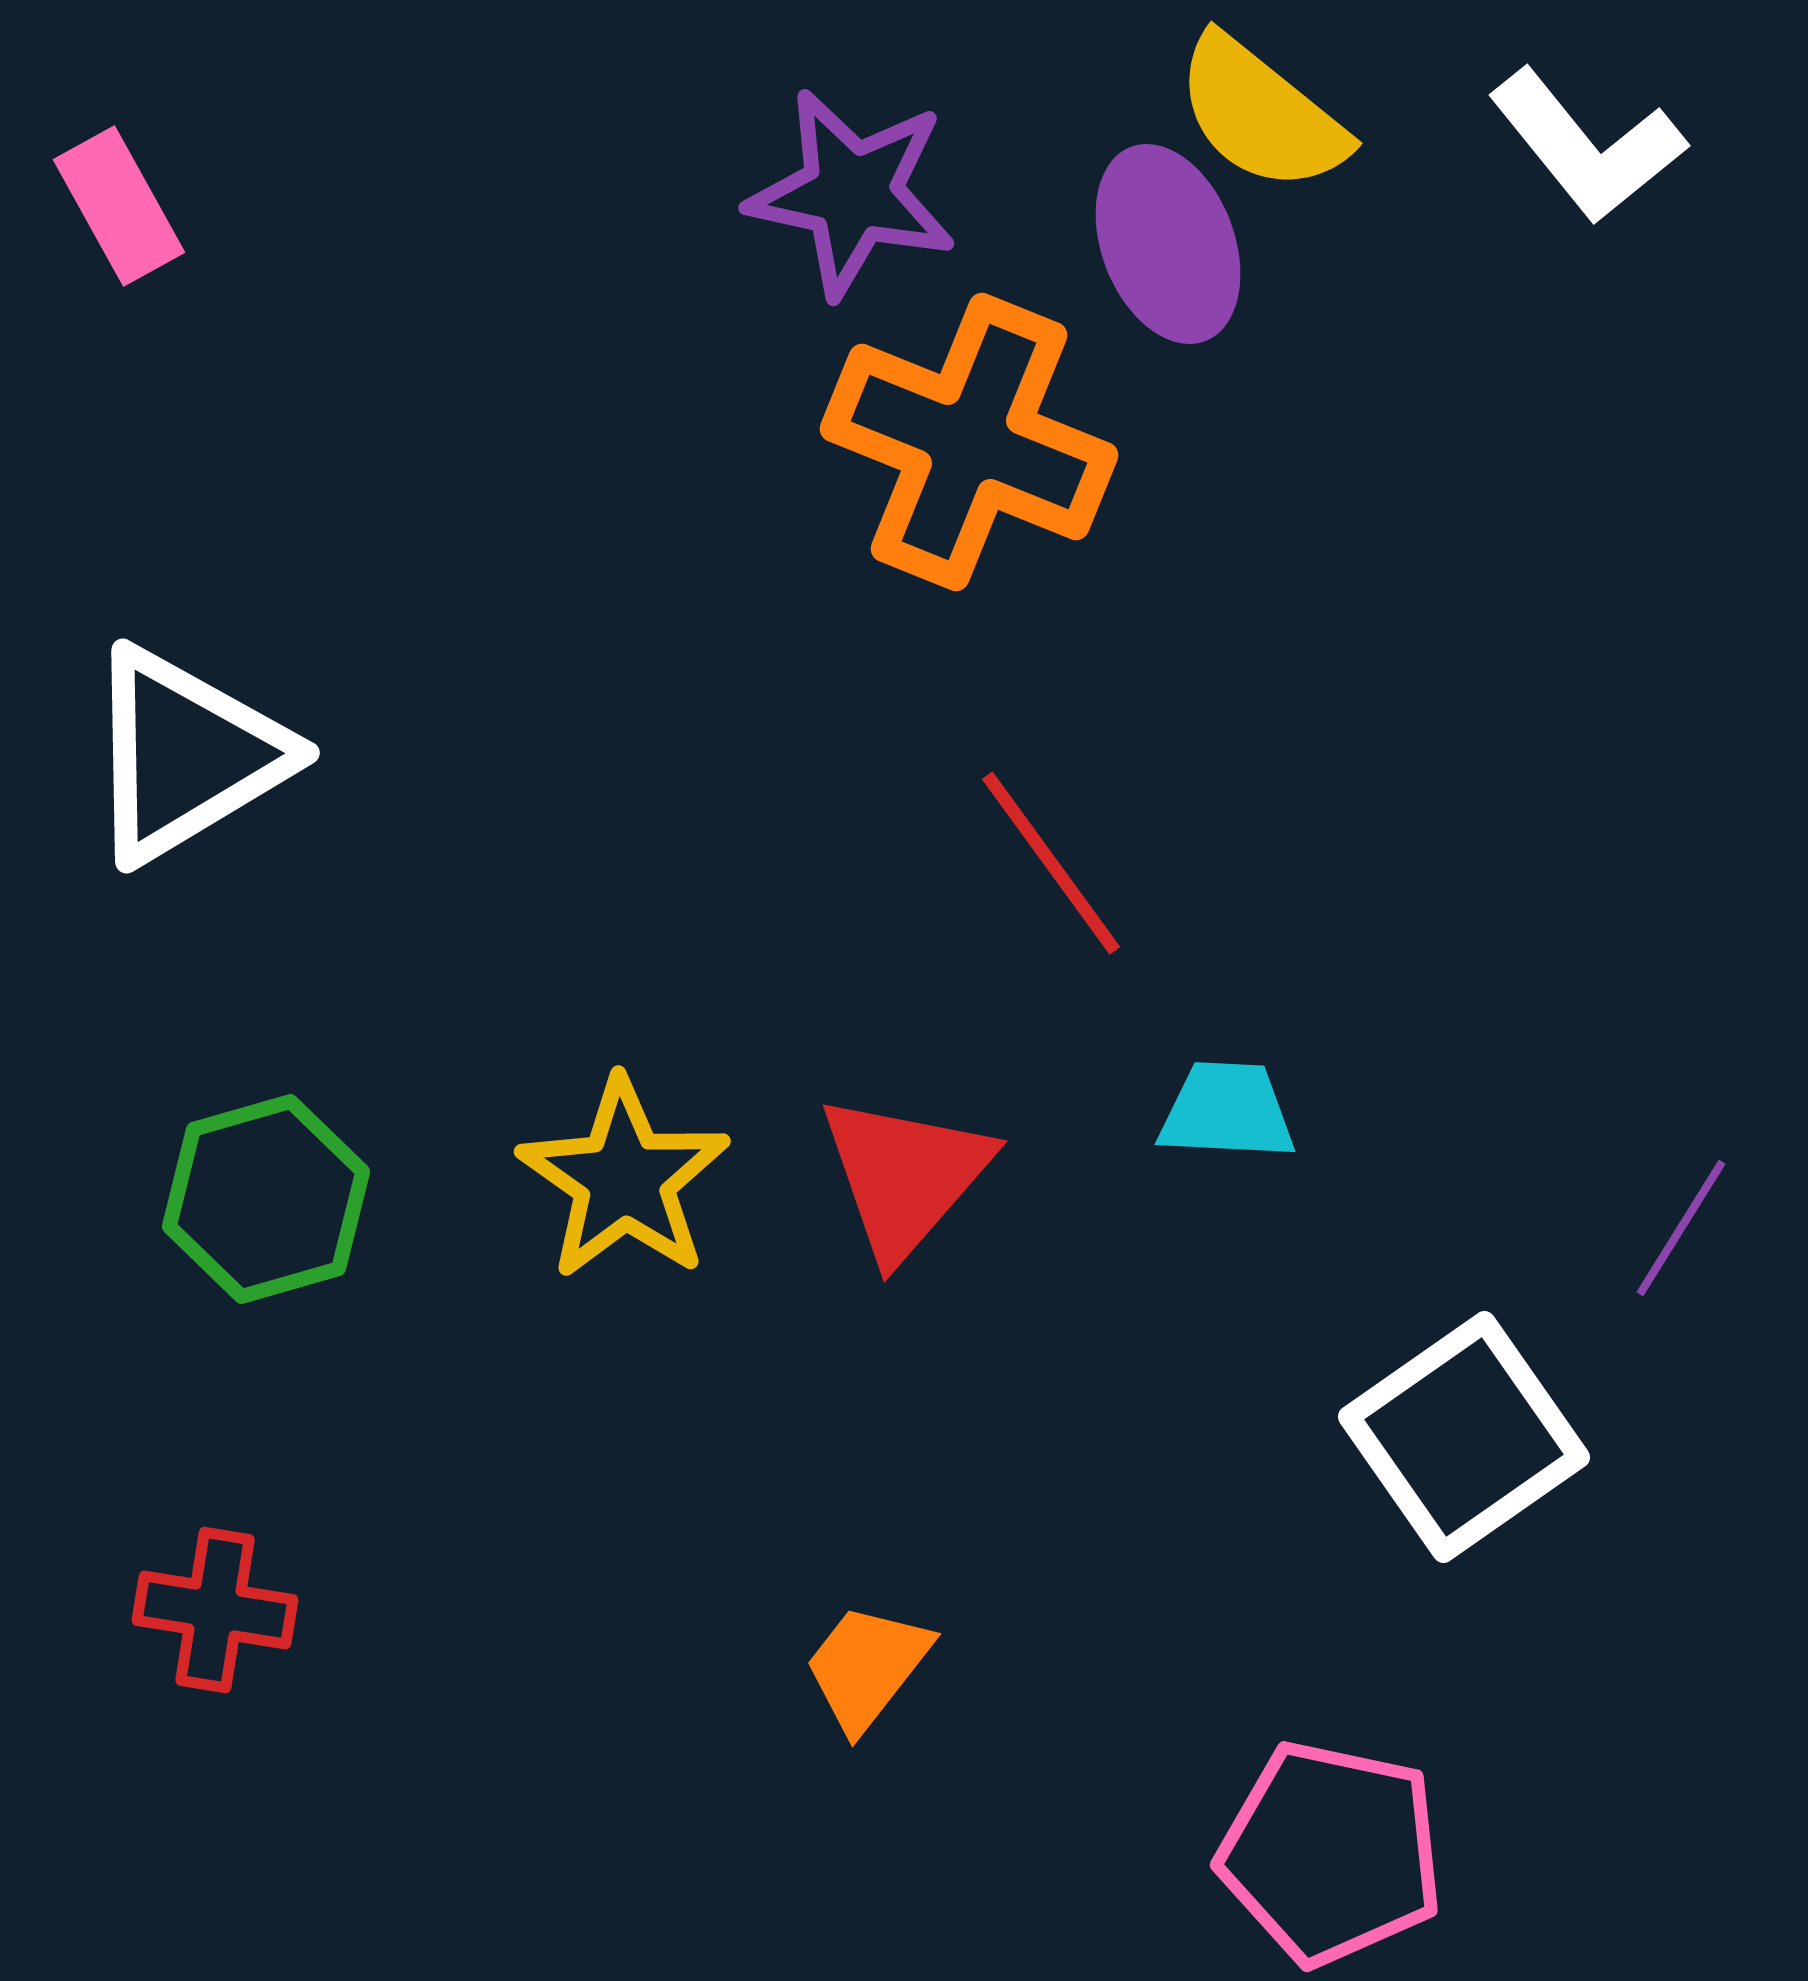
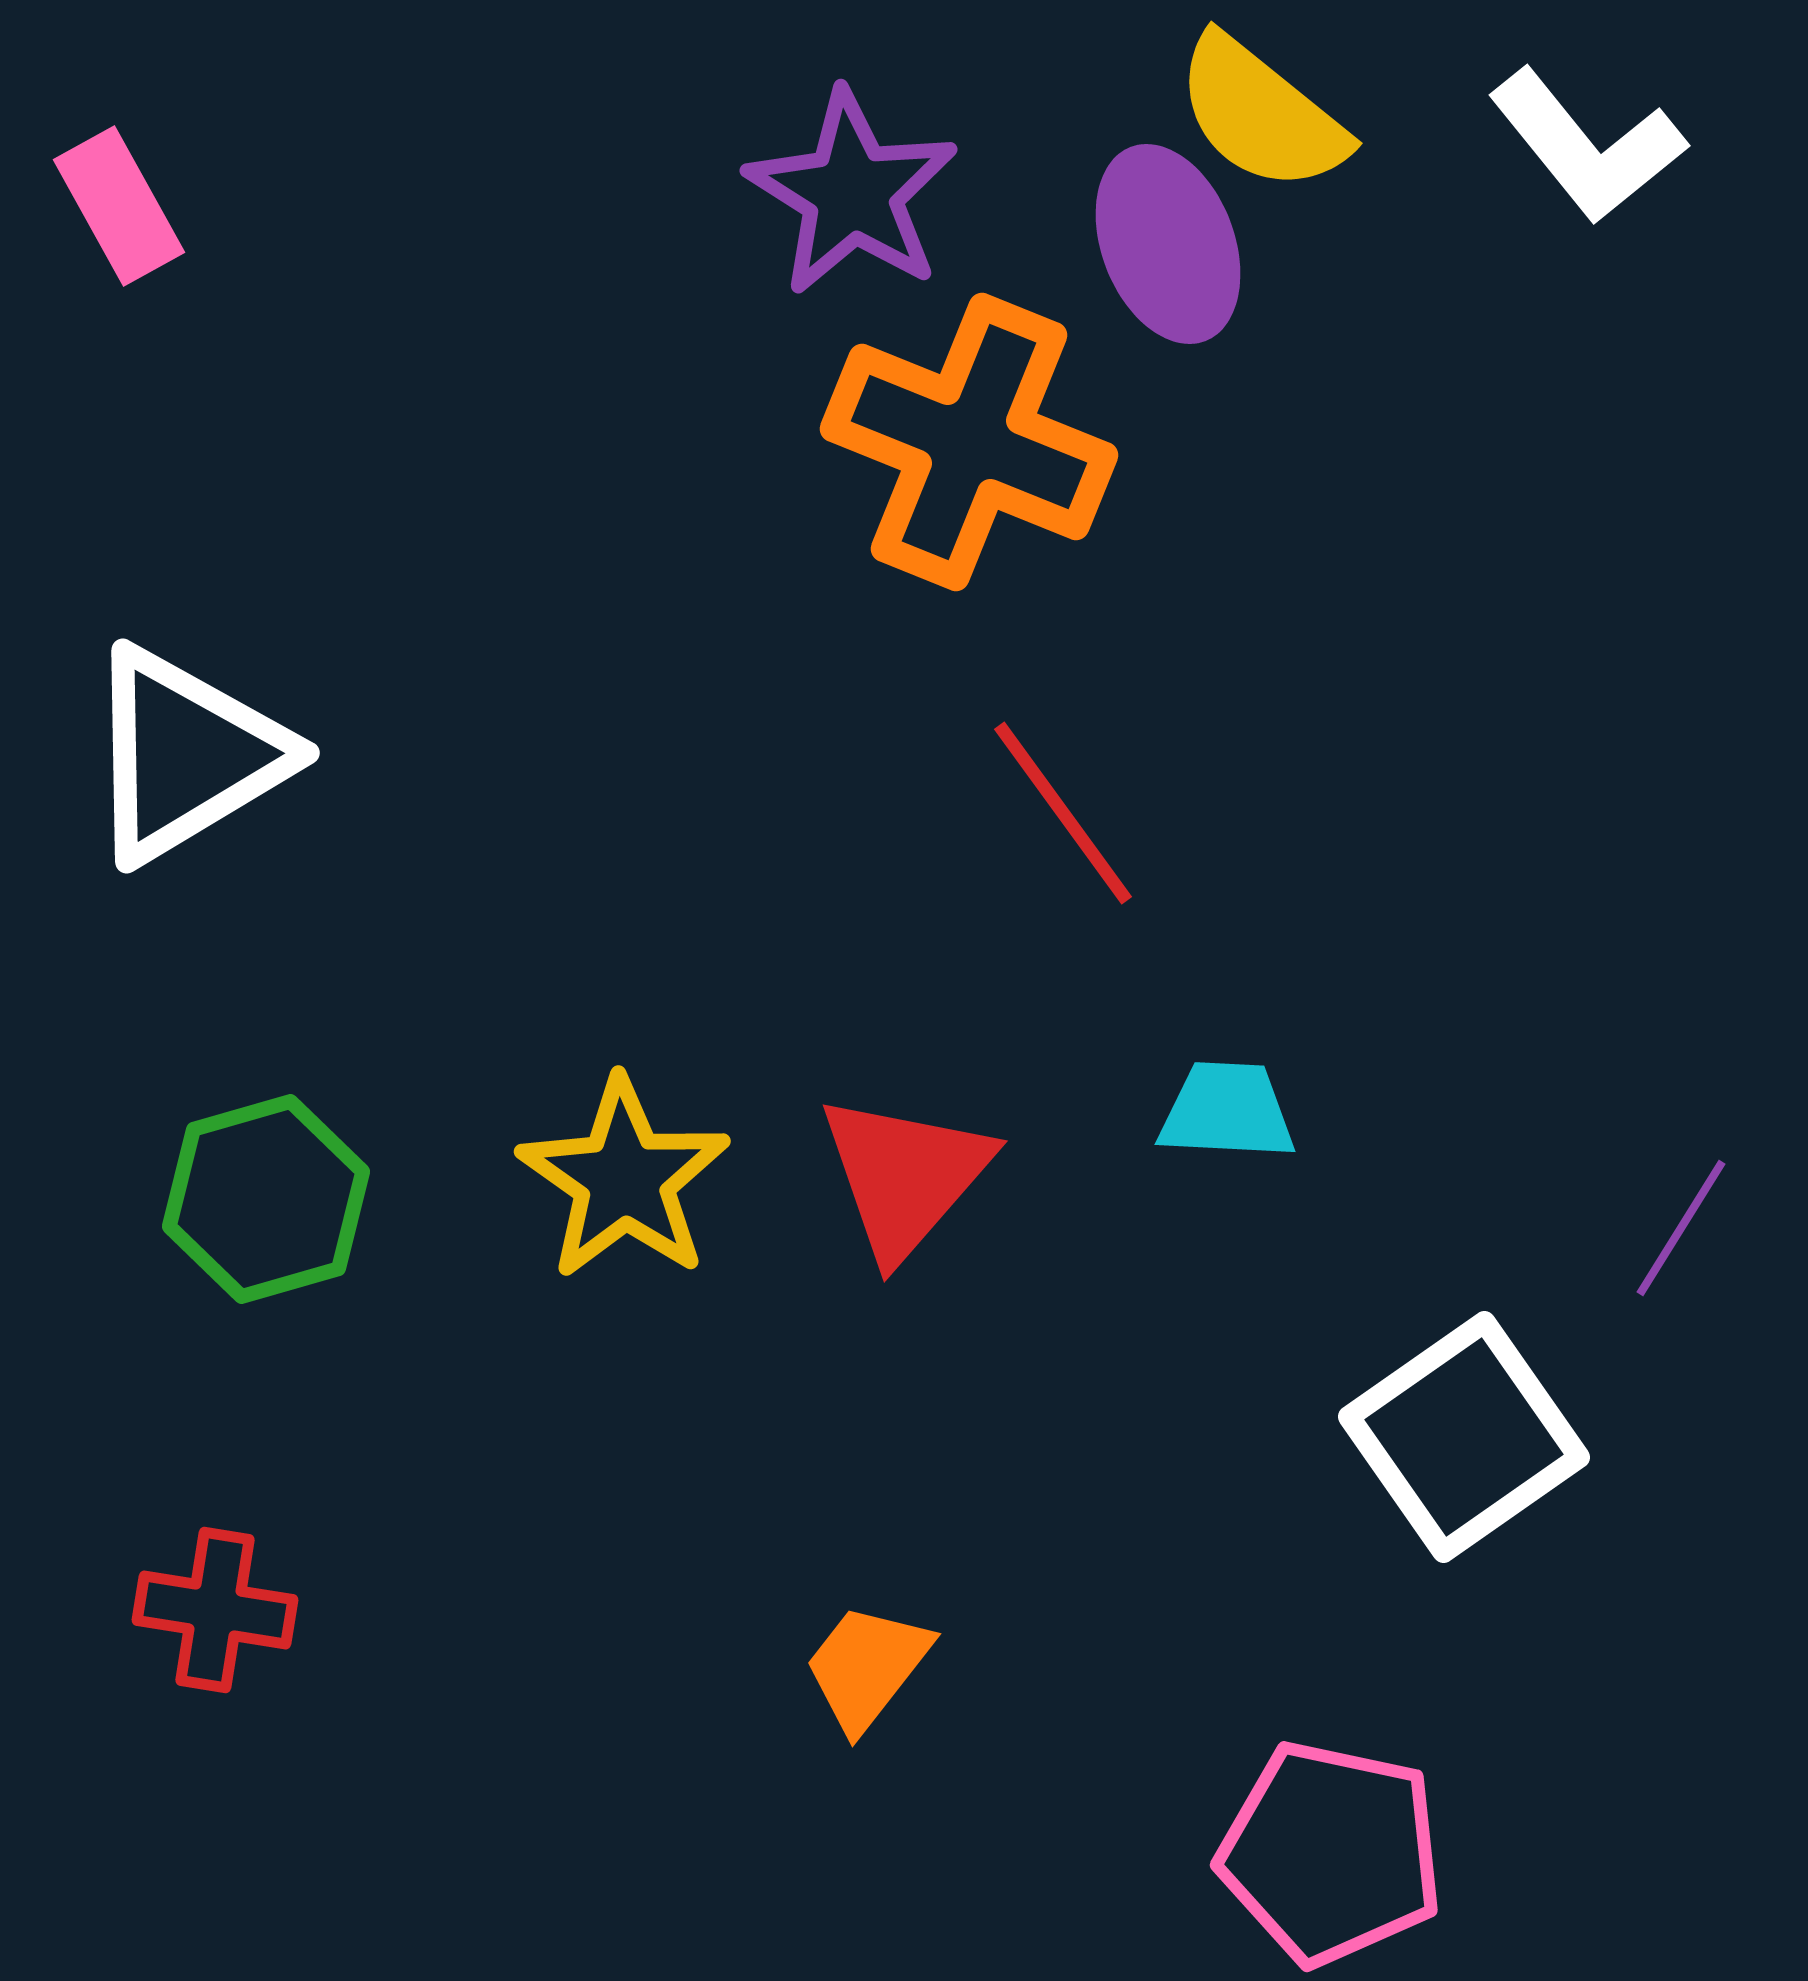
purple star: rotated 20 degrees clockwise
red line: moved 12 px right, 50 px up
